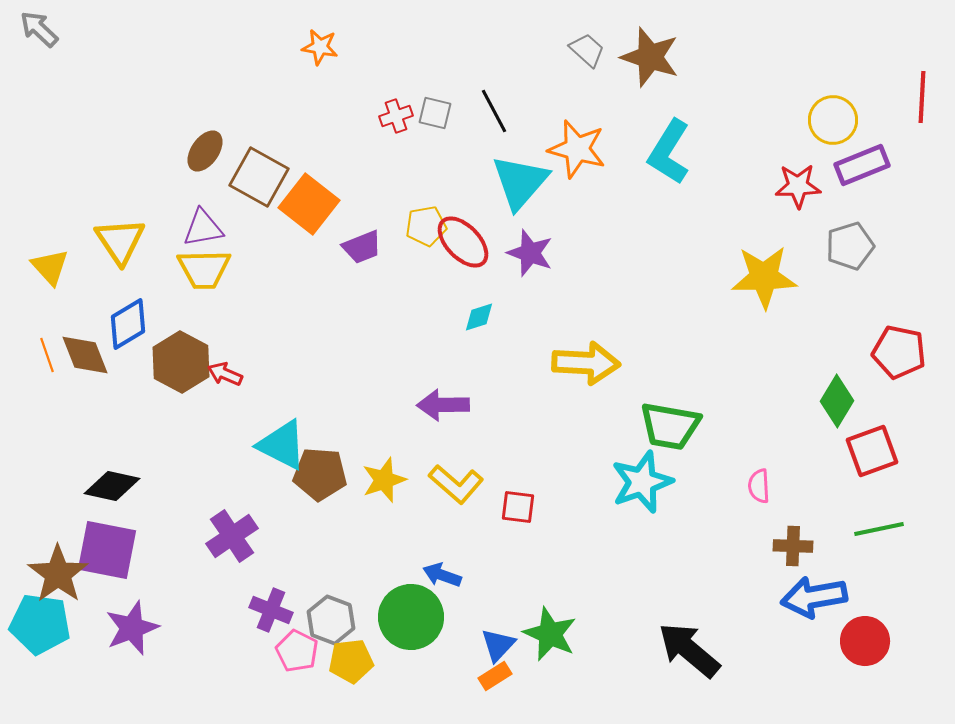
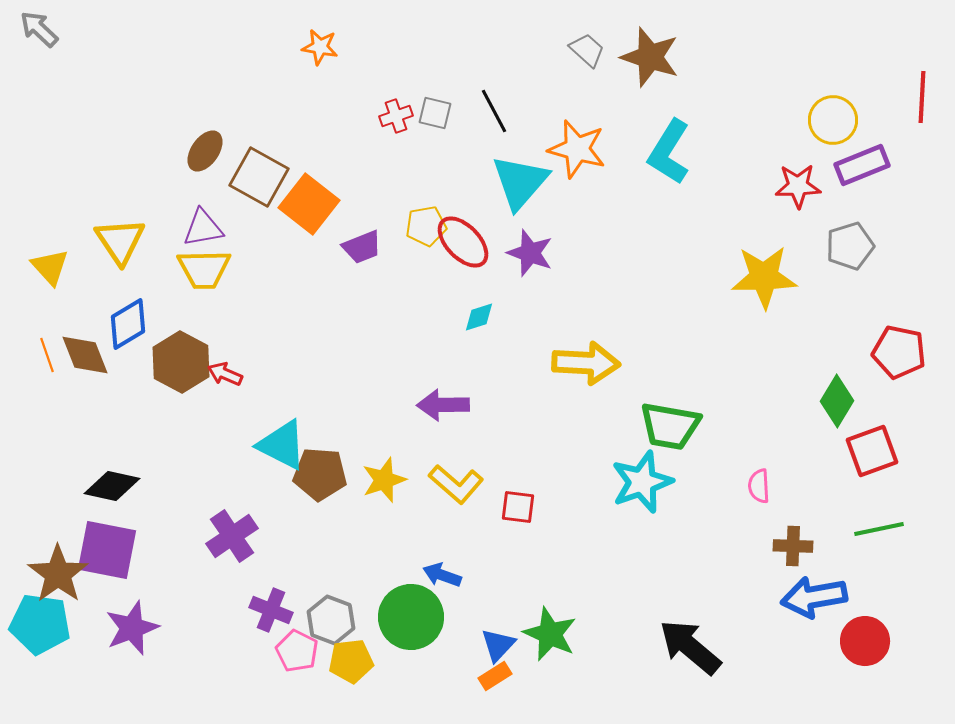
black arrow at (689, 650): moved 1 px right, 3 px up
